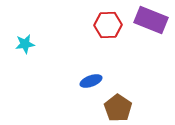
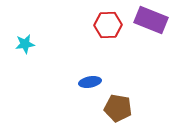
blue ellipse: moved 1 px left, 1 px down; rotated 10 degrees clockwise
brown pentagon: rotated 24 degrees counterclockwise
